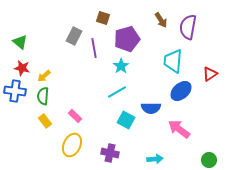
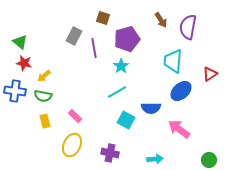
red star: moved 2 px right, 5 px up
green semicircle: rotated 84 degrees counterclockwise
yellow rectangle: rotated 24 degrees clockwise
